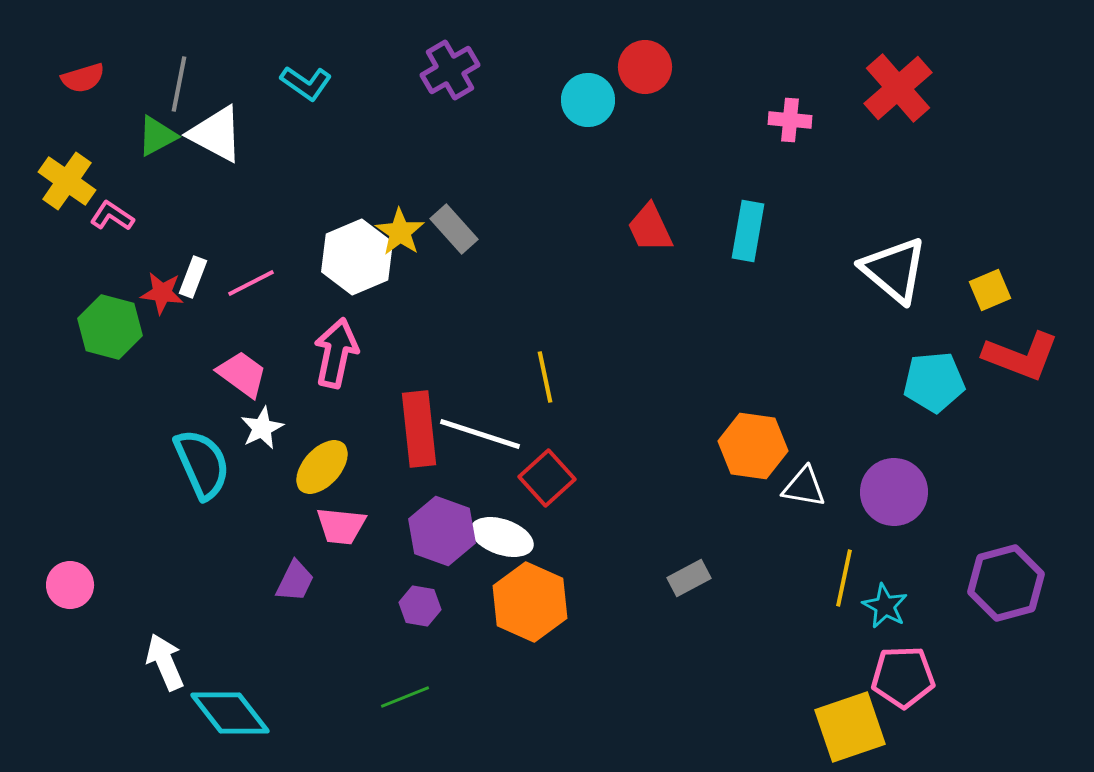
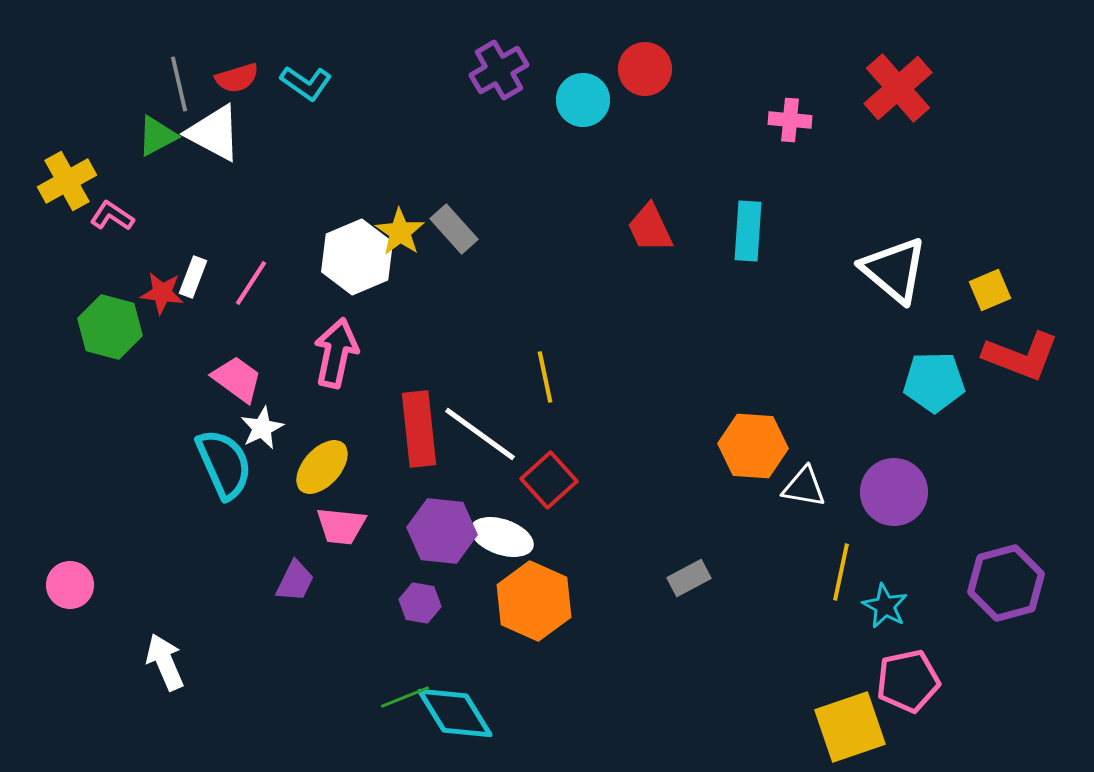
red circle at (645, 67): moved 2 px down
purple cross at (450, 70): moved 49 px right
red semicircle at (83, 78): moved 154 px right
gray line at (179, 84): rotated 24 degrees counterclockwise
cyan circle at (588, 100): moved 5 px left
white triangle at (216, 134): moved 2 px left, 1 px up
yellow cross at (67, 181): rotated 26 degrees clockwise
cyan rectangle at (748, 231): rotated 6 degrees counterclockwise
pink line at (251, 283): rotated 30 degrees counterclockwise
pink trapezoid at (242, 374): moved 5 px left, 5 px down
cyan pentagon at (934, 382): rotated 4 degrees clockwise
white line at (480, 434): rotated 18 degrees clockwise
orange hexagon at (753, 446): rotated 4 degrees counterclockwise
cyan semicircle at (202, 464): moved 22 px right
red square at (547, 478): moved 2 px right, 2 px down
purple hexagon at (442, 531): rotated 14 degrees counterclockwise
yellow line at (844, 578): moved 3 px left, 6 px up
orange hexagon at (530, 602): moved 4 px right, 1 px up
purple hexagon at (420, 606): moved 3 px up
pink pentagon at (903, 677): moved 5 px right, 4 px down; rotated 10 degrees counterclockwise
cyan diamond at (230, 713): moved 225 px right; rotated 6 degrees clockwise
